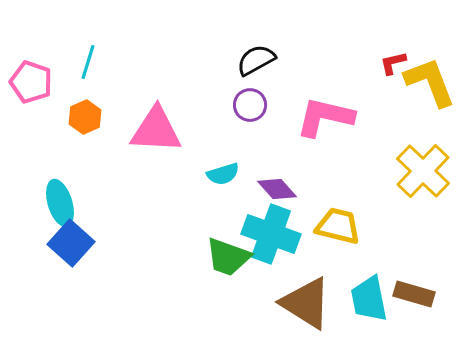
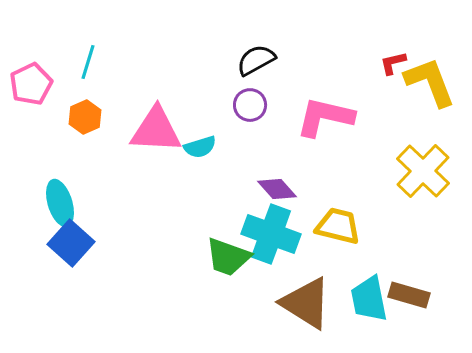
pink pentagon: moved 2 px down; rotated 27 degrees clockwise
cyan semicircle: moved 23 px left, 27 px up
brown rectangle: moved 5 px left, 1 px down
